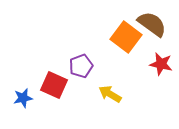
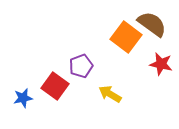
red square: moved 1 px right, 1 px down; rotated 12 degrees clockwise
